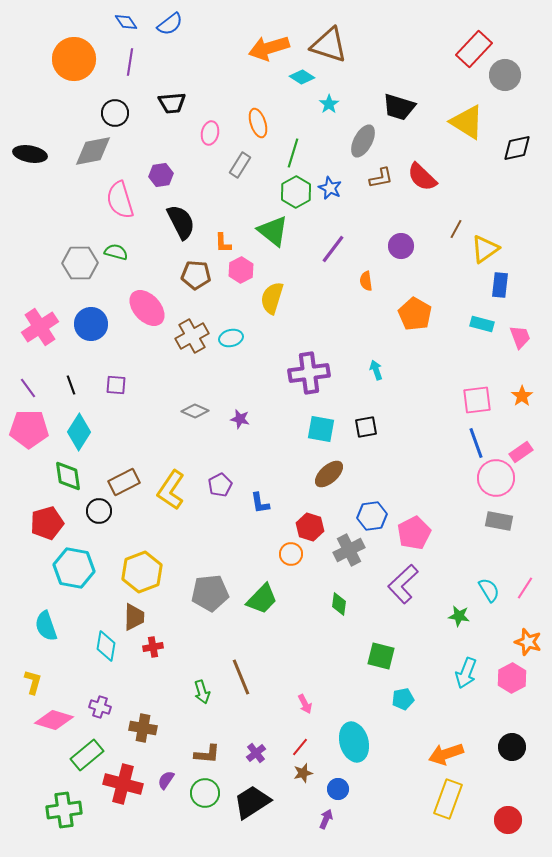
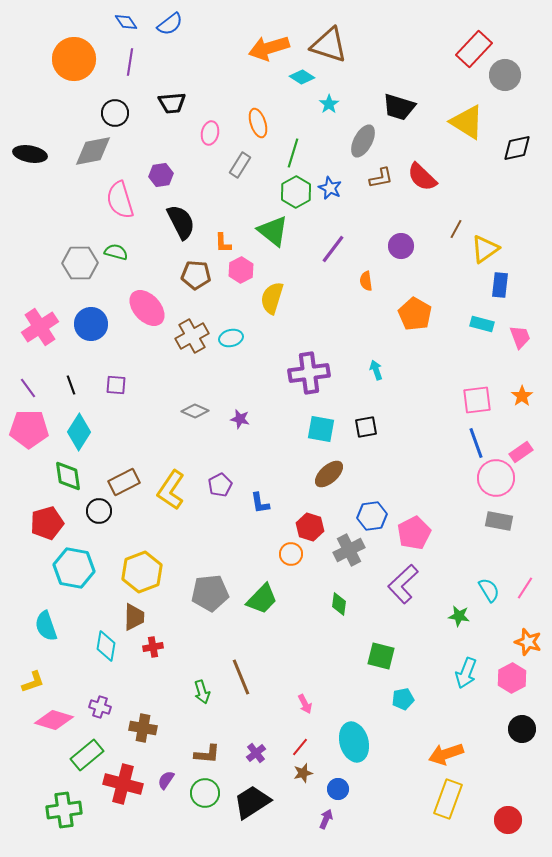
yellow L-shape at (33, 682): rotated 55 degrees clockwise
black circle at (512, 747): moved 10 px right, 18 px up
